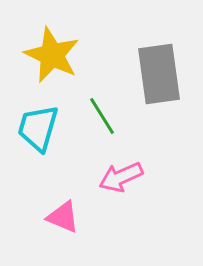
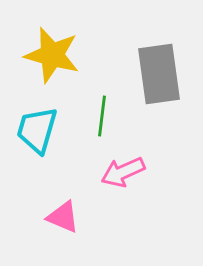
yellow star: rotated 10 degrees counterclockwise
green line: rotated 39 degrees clockwise
cyan trapezoid: moved 1 px left, 2 px down
pink arrow: moved 2 px right, 5 px up
